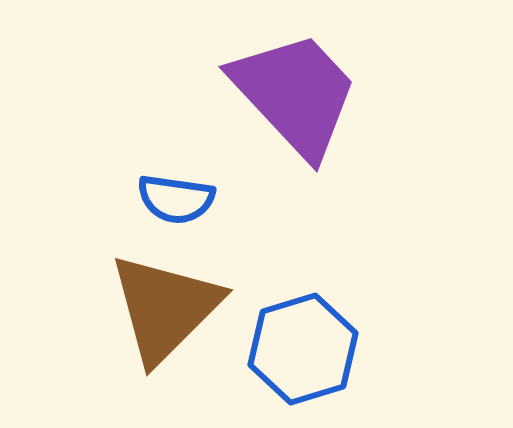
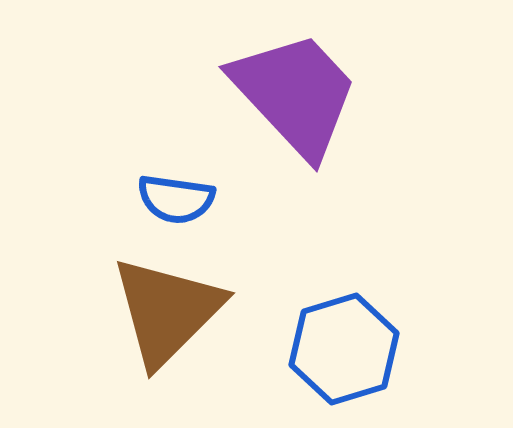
brown triangle: moved 2 px right, 3 px down
blue hexagon: moved 41 px right
